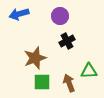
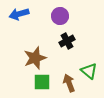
green triangle: rotated 42 degrees clockwise
